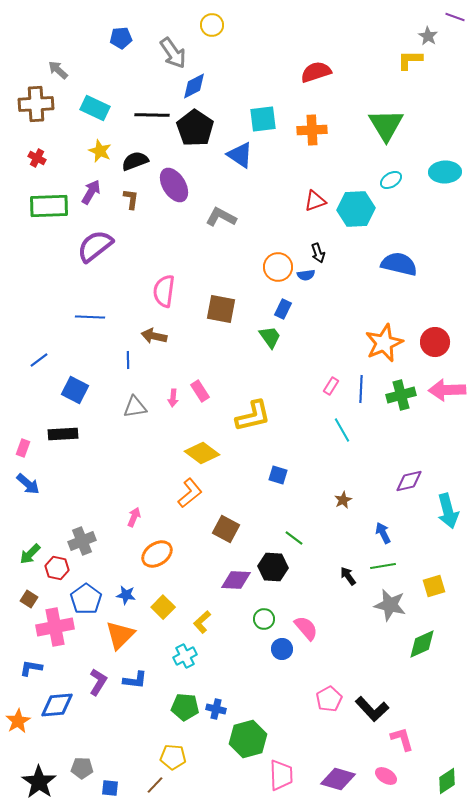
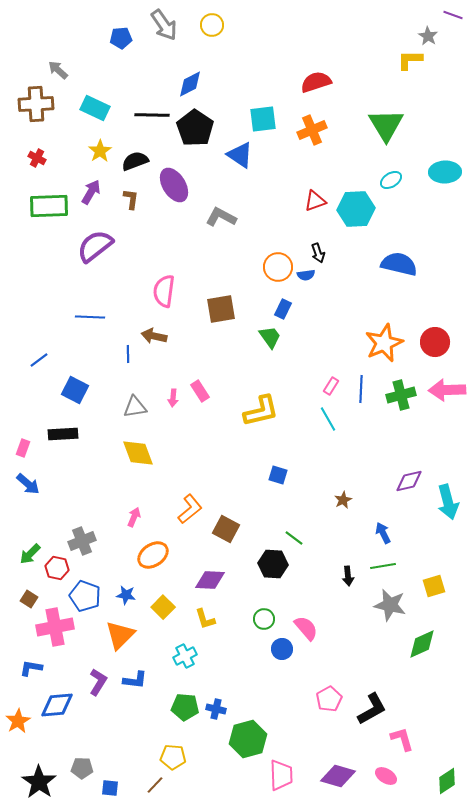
purple line at (455, 17): moved 2 px left, 2 px up
gray arrow at (173, 53): moved 9 px left, 28 px up
red semicircle at (316, 72): moved 10 px down
blue diamond at (194, 86): moved 4 px left, 2 px up
orange cross at (312, 130): rotated 20 degrees counterclockwise
yellow star at (100, 151): rotated 15 degrees clockwise
brown square at (221, 309): rotated 20 degrees counterclockwise
blue line at (128, 360): moved 6 px up
yellow L-shape at (253, 416): moved 8 px right, 5 px up
cyan line at (342, 430): moved 14 px left, 11 px up
yellow diamond at (202, 453): moved 64 px left; rotated 32 degrees clockwise
orange L-shape at (190, 493): moved 16 px down
cyan arrow at (448, 511): moved 9 px up
orange ellipse at (157, 554): moved 4 px left, 1 px down
black hexagon at (273, 567): moved 3 px up
black arrow at (348, 576): rotated 150 degrees counterclockwise
purple diamond at (236, 580): moved 26 px left
blue pentagon at (86, 599): moved 1 px left, 3 px up; rotated 16 degrees counterclockwise
yellow L-shape at (202, 622): moved 3 px right, 3 px up; rotated 65 degrees counterclockwise
black L-shape at (372, 709): rotated 76 degrees counterclockwise
purple diamond at (338, 779): moved 3 px up
